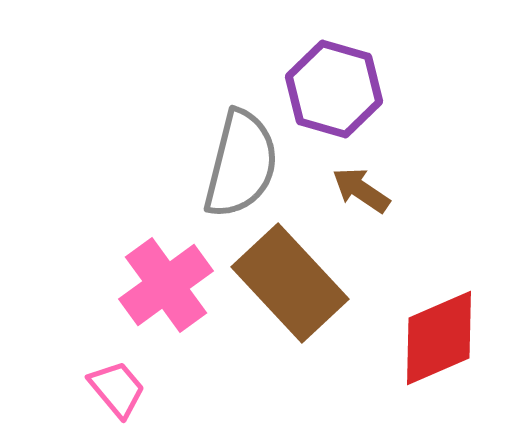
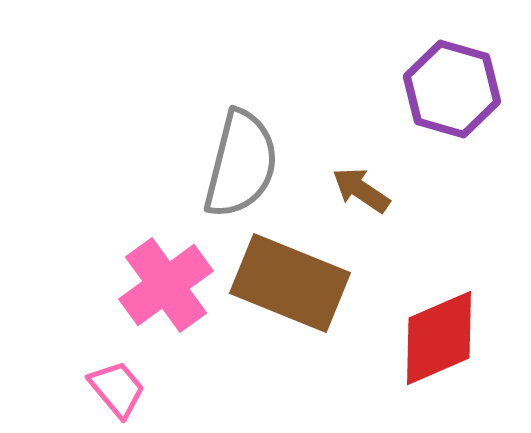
purple hexagon: moved 118 px right
brown rectangle: rotated 25 degrees counterclockwise
